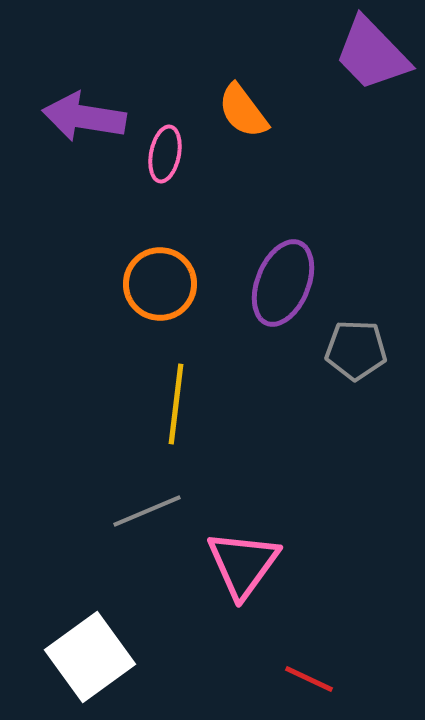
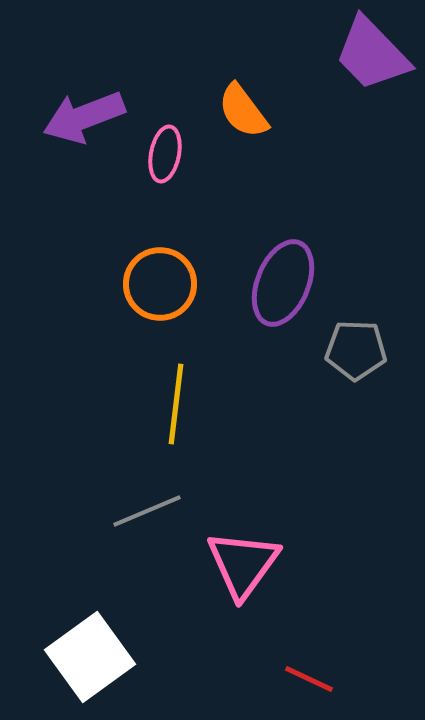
purple arrow: rotated 30 degrees counterclockwise
